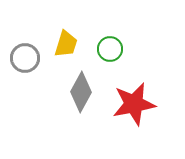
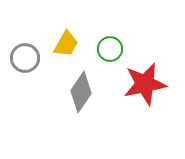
yellow trapezoid: rotated 12 degrees clockwise
gray diamond: rotated 6 degrees clockwise
red star: moved 11 px right, 20 px up
